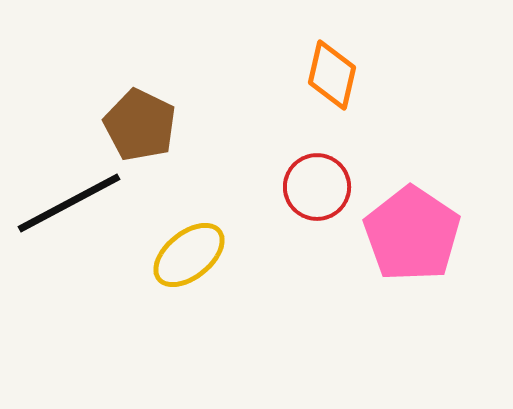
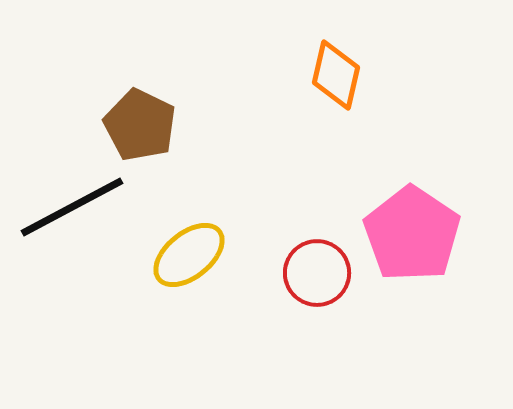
orange diamond: moved 4 px right
red circle: moved 86 px down
black line: moved 3 px right, 4 px down
